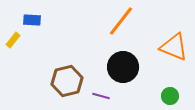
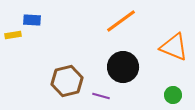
orange line: rotated 16 degrees clockwise
yellow rectangle: moved 5 px up; rotated 42 degrees clockwise
green circle: moved 3 px right, 1 px up
